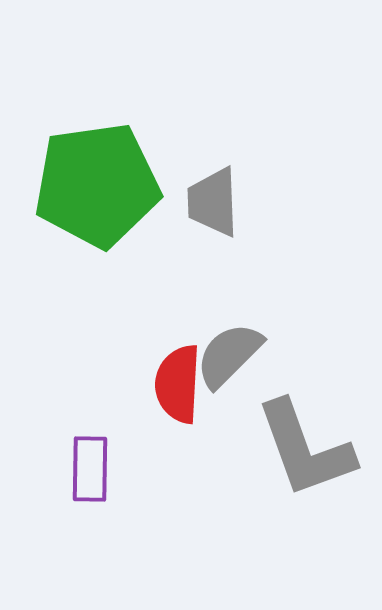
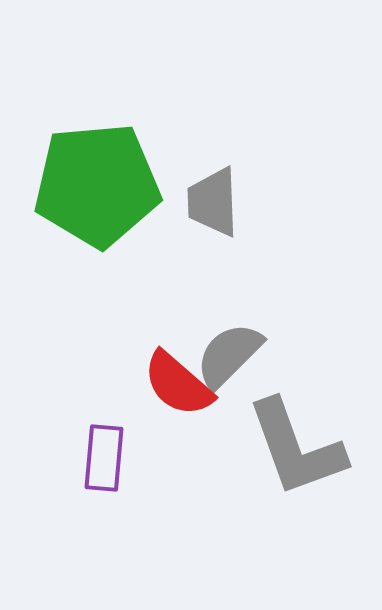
green pentagon: rotated 3 degrees clockwise
red semicircle: rotated 52 degrees counterclockwise
gray L-shape: moved 9 px left, 1 px up
purple rectangle: moved 14 px right, 11 px up; rotated 4 degrees clockwise
